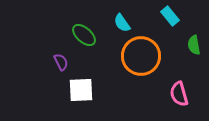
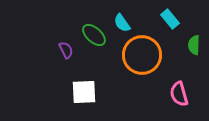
cyan rectangle: moved 3 px down
green ellipse: moved 10 px right
green semicircle: rotated 12 degrees clockwise
orange circle: moved 1 px right, 1 px up
purple semicircle: moved 5 px right, 12 px up
white square: moved 3 px right, 2 px down
